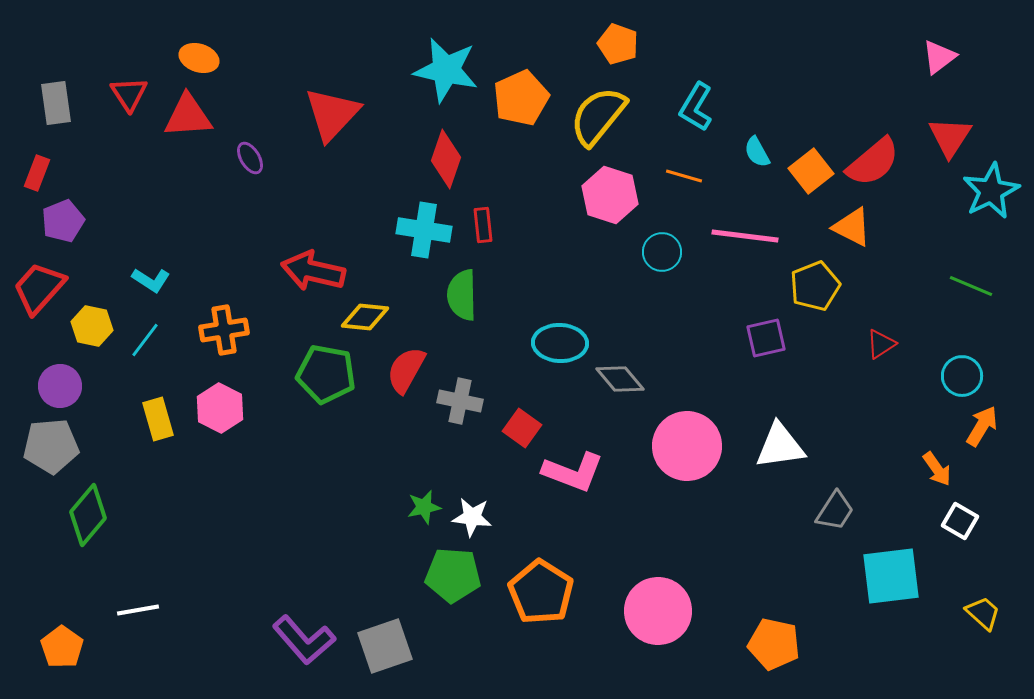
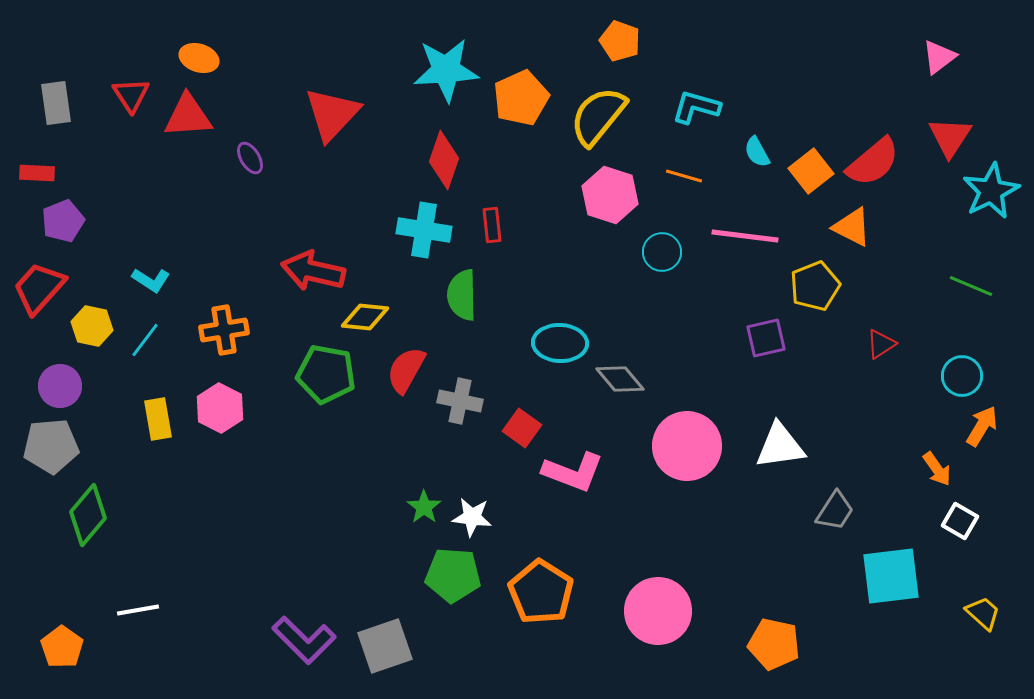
orange pentagon at (618, 44): moved 2 px right, 3 px up
cyan star at (446, 70): rotated 16 degrees counterclockwise
red triangle at (129, 94): moved 2 px right, 1 px down
cyan L-shape at (696, 107): rotated 75 degrees clockwise
red diamond at (446, 159): moved 2 px left, 1 px down
red rectangle at (37, 173): rotated 72 degrees clockwise
red rectangle at (483, 225): moved 9 px right
yellow rectangle at (158, 419): rotated 6 degrees clockwise
green star at (424, 507): rotated 24 degrees counterclockwise
purple L-shape at (304, 640): rotated 4 degrees counterclockwise
